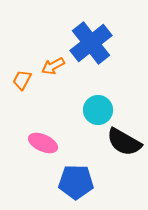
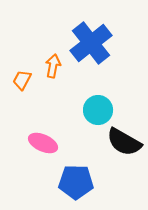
orange arrow: rotated 130 degrees clockwise
